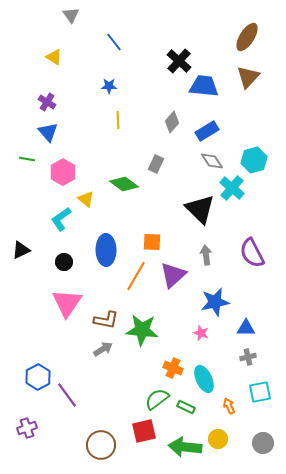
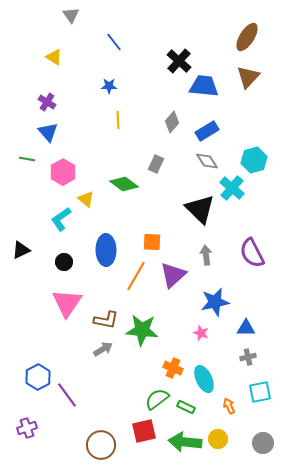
gray diamond at (212, 161): moved 5 px left
green arrow at (185, 447): moved 5 px up
